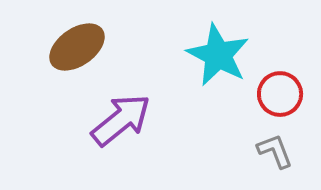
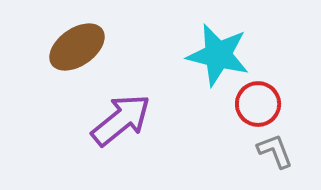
cyan star: rotated 14 degrees counterclockwise
red circle: moved 22 px left, 10 px down
